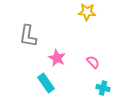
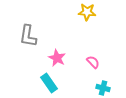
cyan rectangle: moved 3 px right
